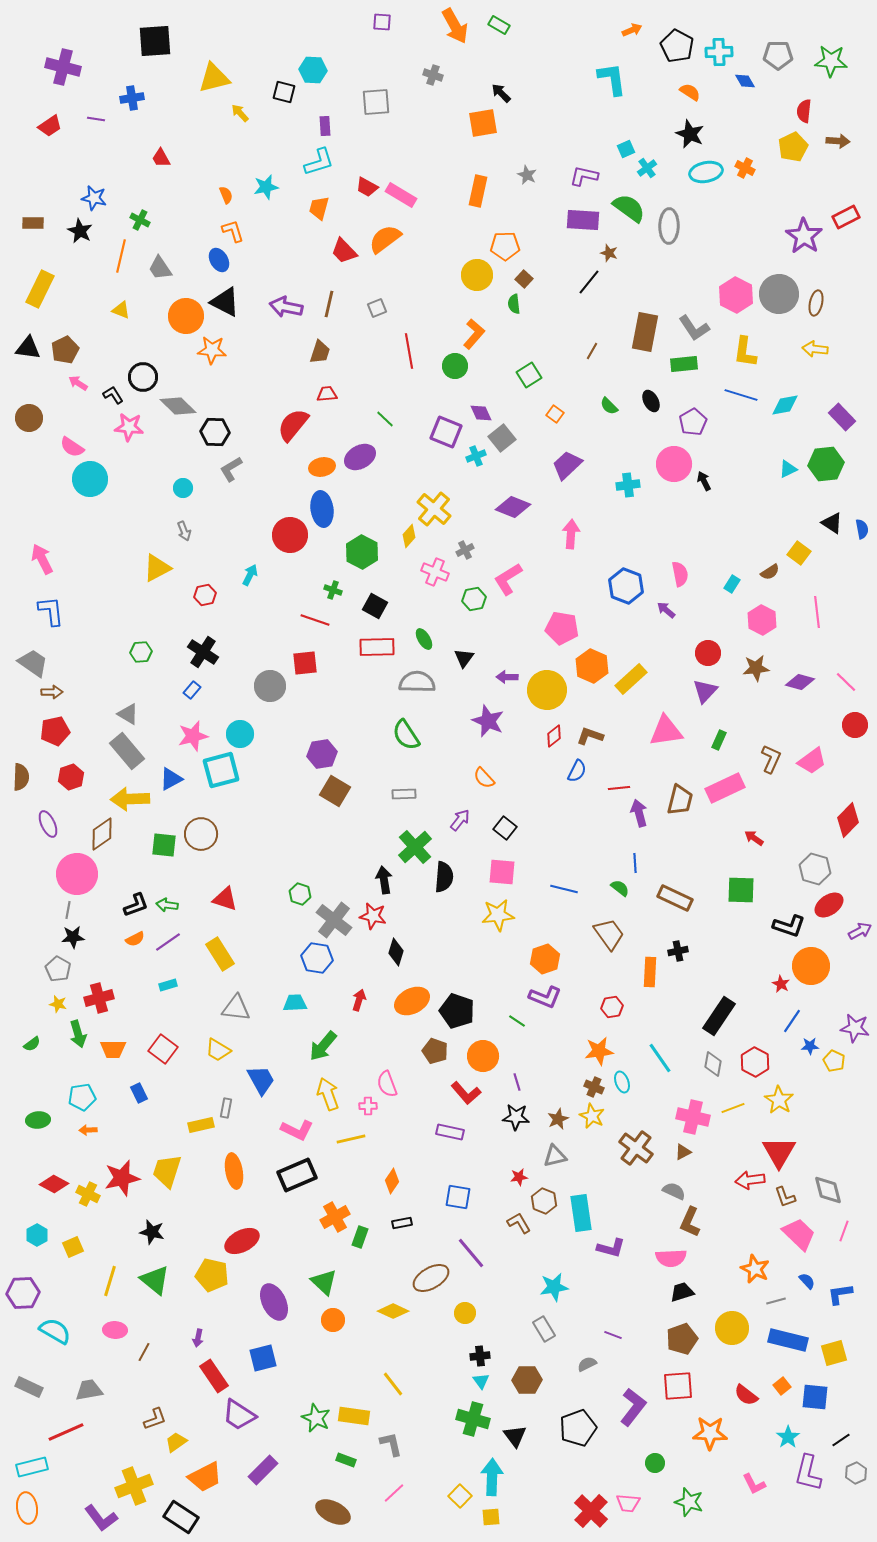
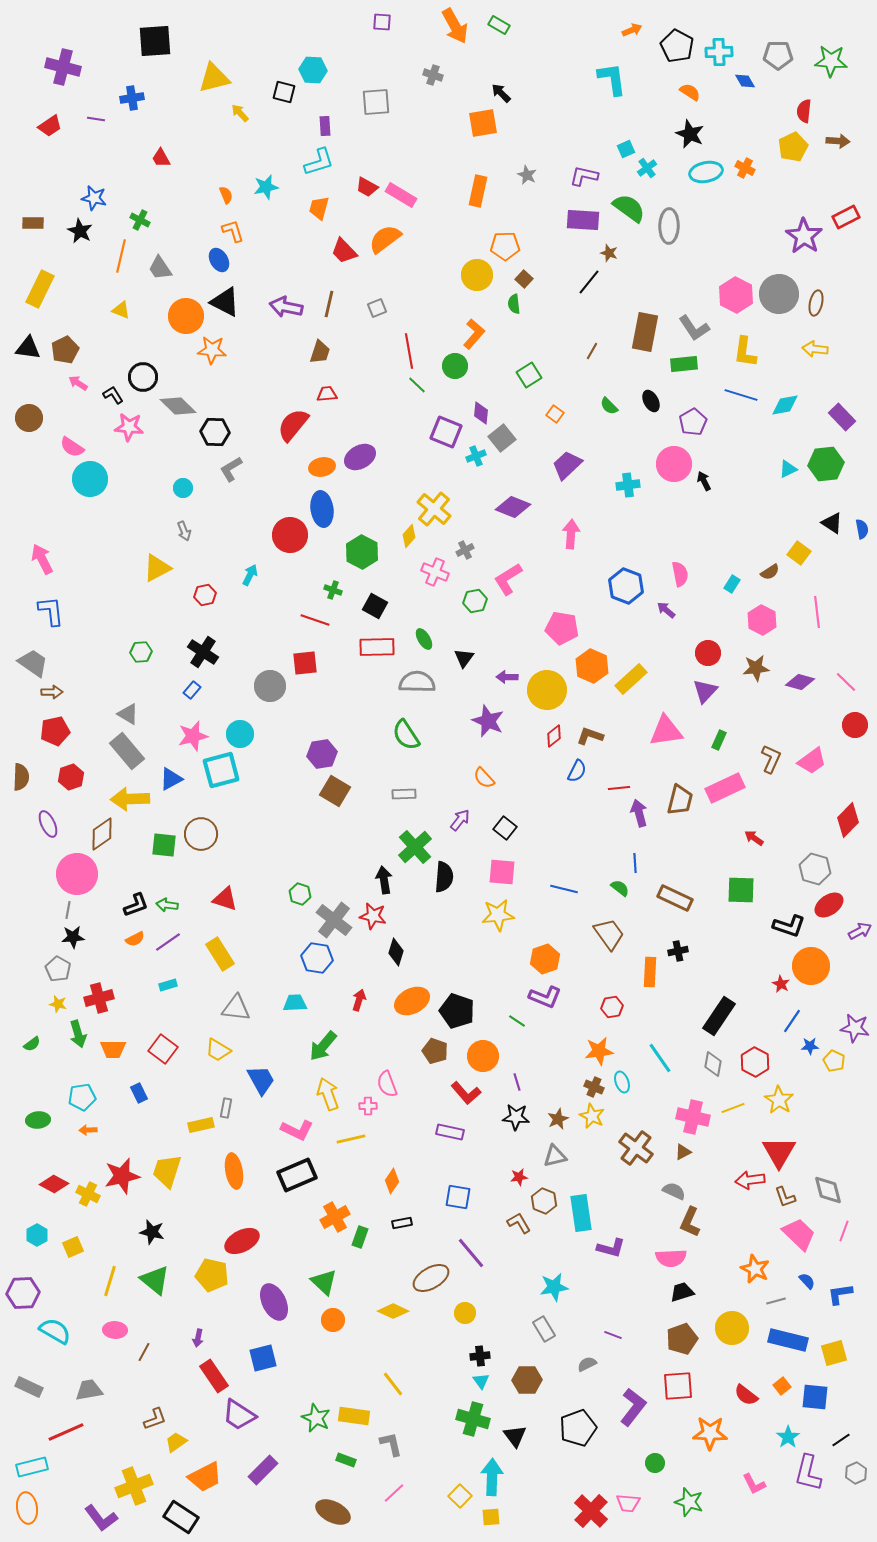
purple diamond at (481, 413): rotated 30 degrees clockwise
green line at (385, 419): moved 32 px right, 34 px up
green hexagon at (474, 599): moved 1 px right, 2 px down
red star at (122, 1178): moved 2 px up
